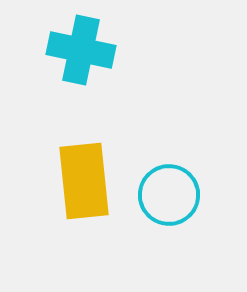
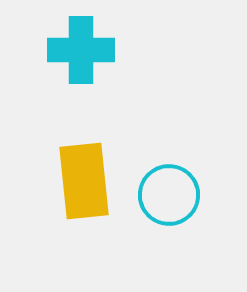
cyan cross: rotated 12 degrees counterclockwise
